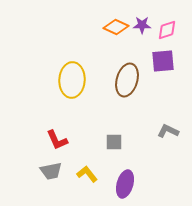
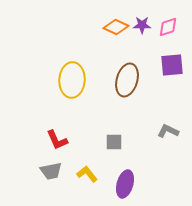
pink diamond: moved 1 px right, 3 px up
purple square: moved 9 px right, 4 px down
